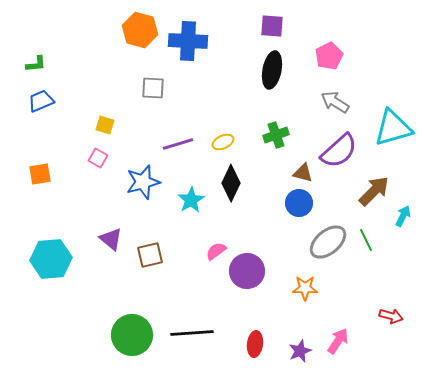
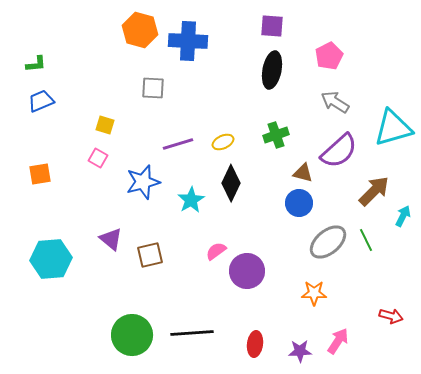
orange star: moved 9 px right, 5 px down
purple star: rotated 20 degrees clockwise
